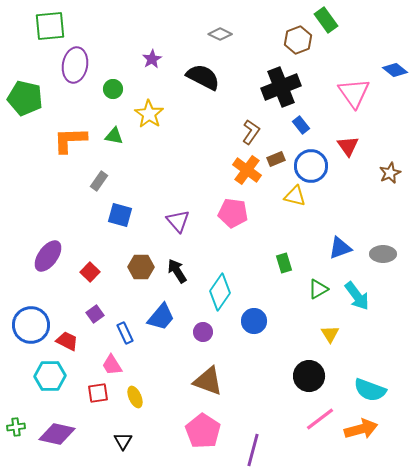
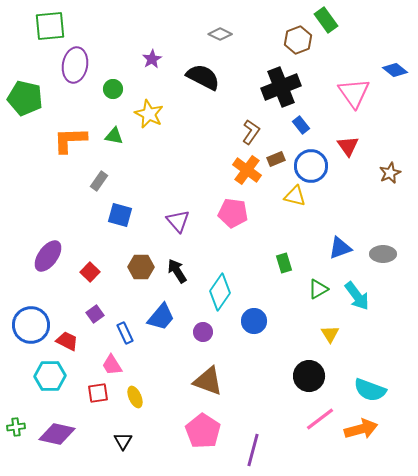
yellow star at (149, 114): rotated 8 degrees counterclockwise
